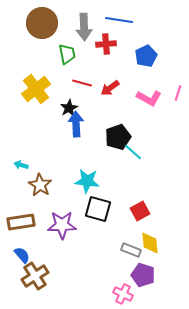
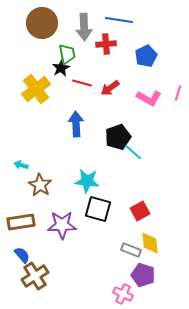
black star: moved 8 px left, 40 px up
